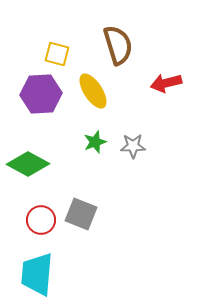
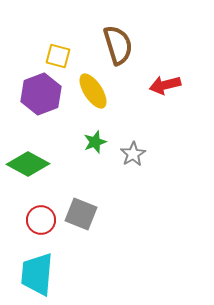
yellow square: moved 1 px right, 2 px down
red arrow: moved 1 px left, 2 px down
purple hexagon: rotated 18 degrees counterclockwise
gray star: moved 8 px down; rotated 30 degrees counterclockwise
